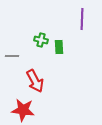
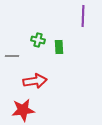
purple line: moved 1 px right, 3 px up
green cross: moved 3 px left
red arrow: rotated 70 degrees counterclockwise
red star: rotated 15 degrees counterclockwise
